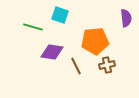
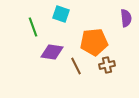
cyan square: moved 1 px right, 1 px up
green line: rotated 54 degrees clockwise
orange pentagon: moved 1 px left, 1 px down
